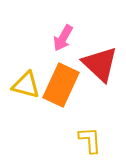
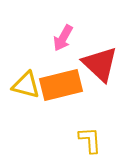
orange rectangle: rotated 51 degrees clockwise
